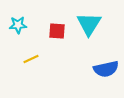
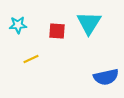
cyan triangle: moved 1 px up
blue semicircle: moved 8 px down
